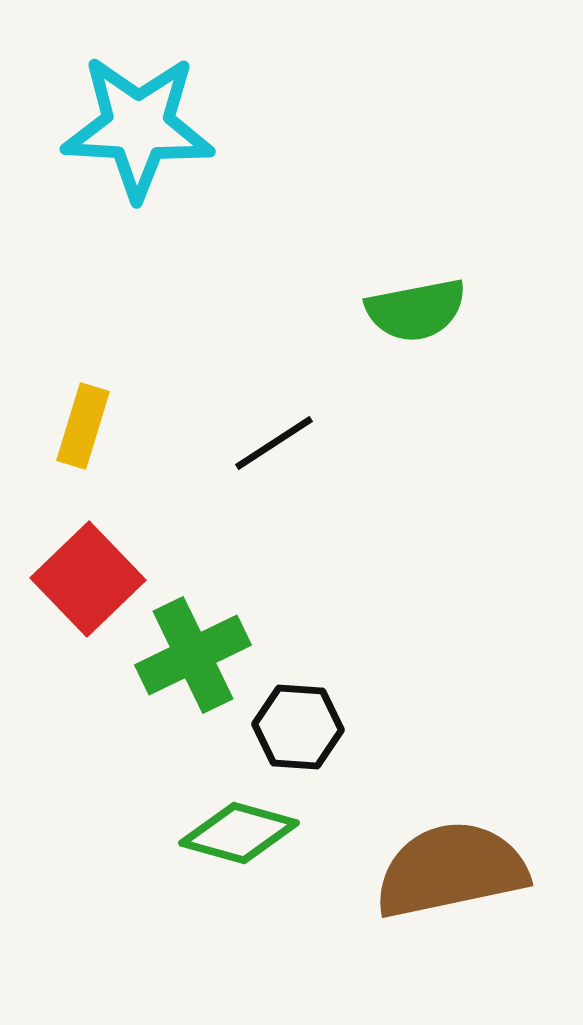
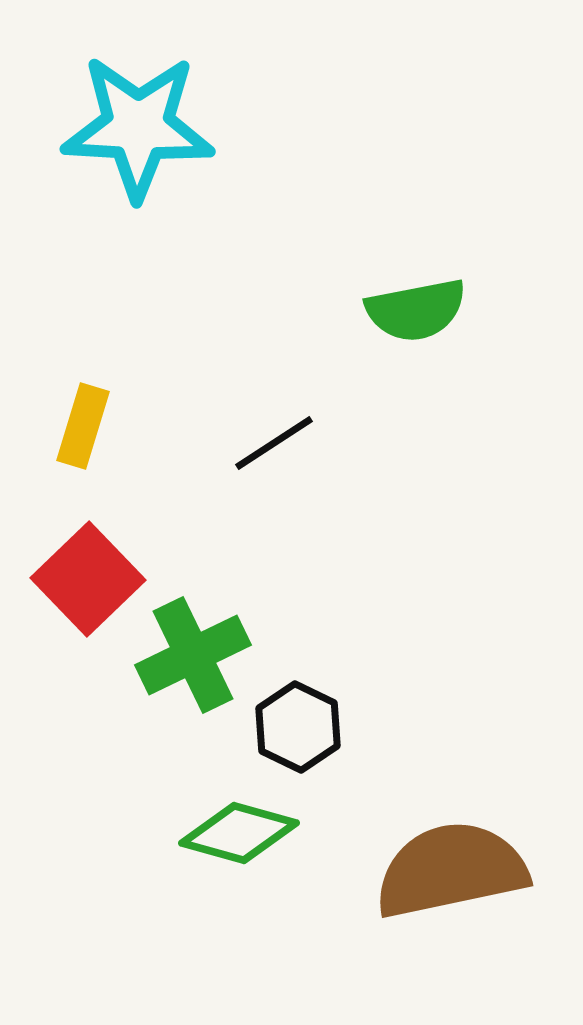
black hexagon: rotated 22 degrees clockwise
